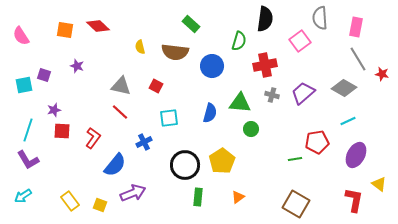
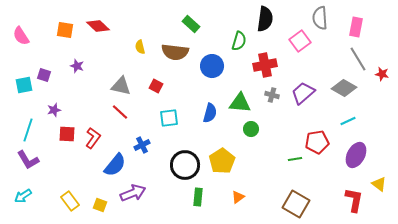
red square at (62, 131): moved 5 px right, 3 px down
blue cross at (144, 142): moved 2 px left, 3 px down
